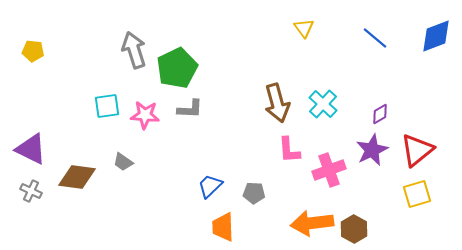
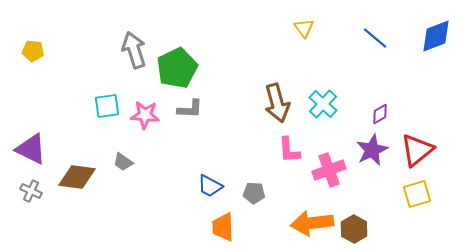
blue trapezoid: rotated 108 degrees counterclockwise
